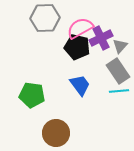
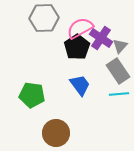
gray hexagon: moved 1 px left
purple cross: rotated 30 degrees counterclockwise
black pentagon: rotated 25 degrees clockwise
cyan line: moved 3 px down
